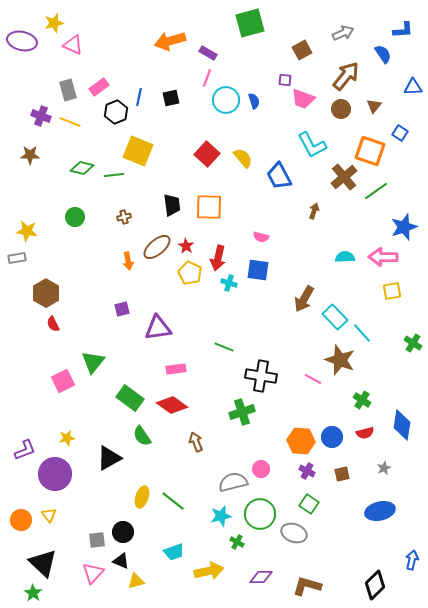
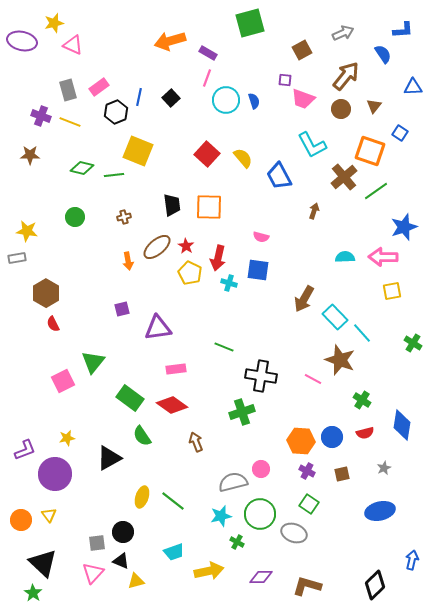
black square at (171, 98): rotated 30 degrees counterclockwise
gray square at (97, 540): moved 3 px down
